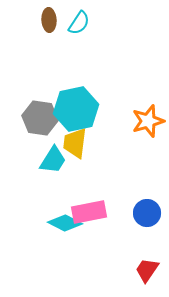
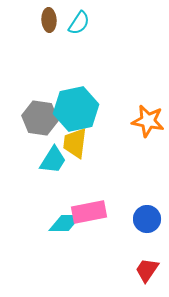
orange star: rotated 28 degrees clockwise
blue circle: moved 6 px down
cyan diamond: rotated 28 degrees counterclockwise
